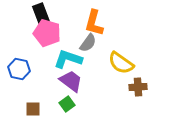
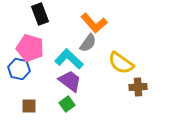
black rectangle: moved 1 px left
orange L-shape: rotated 56 degrees counterclockwise
pink pentagon: moved 17 px left, 15 px down
cyan L-shape: moved 1 px right; rotated 24 degrees clockwise
purple trapezoid: moved 1 px left
brown square: moved 4 px left, 3 px up
